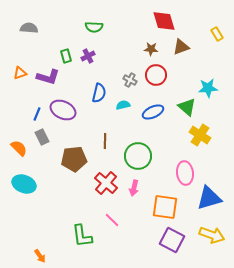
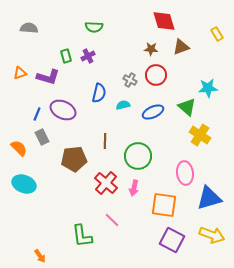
orange square: moved 1 px left, 2 px up
